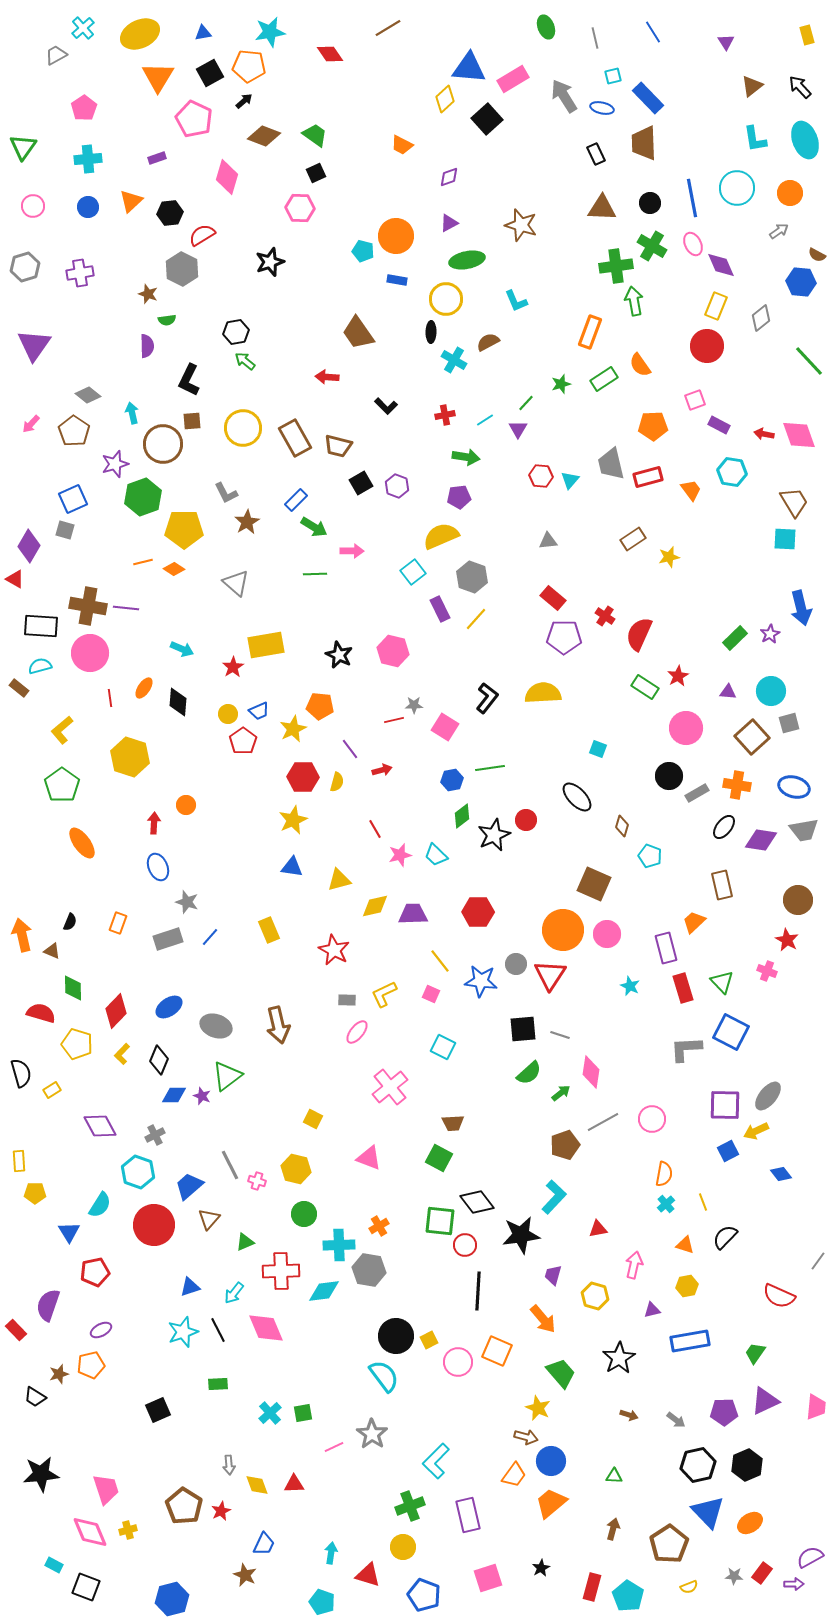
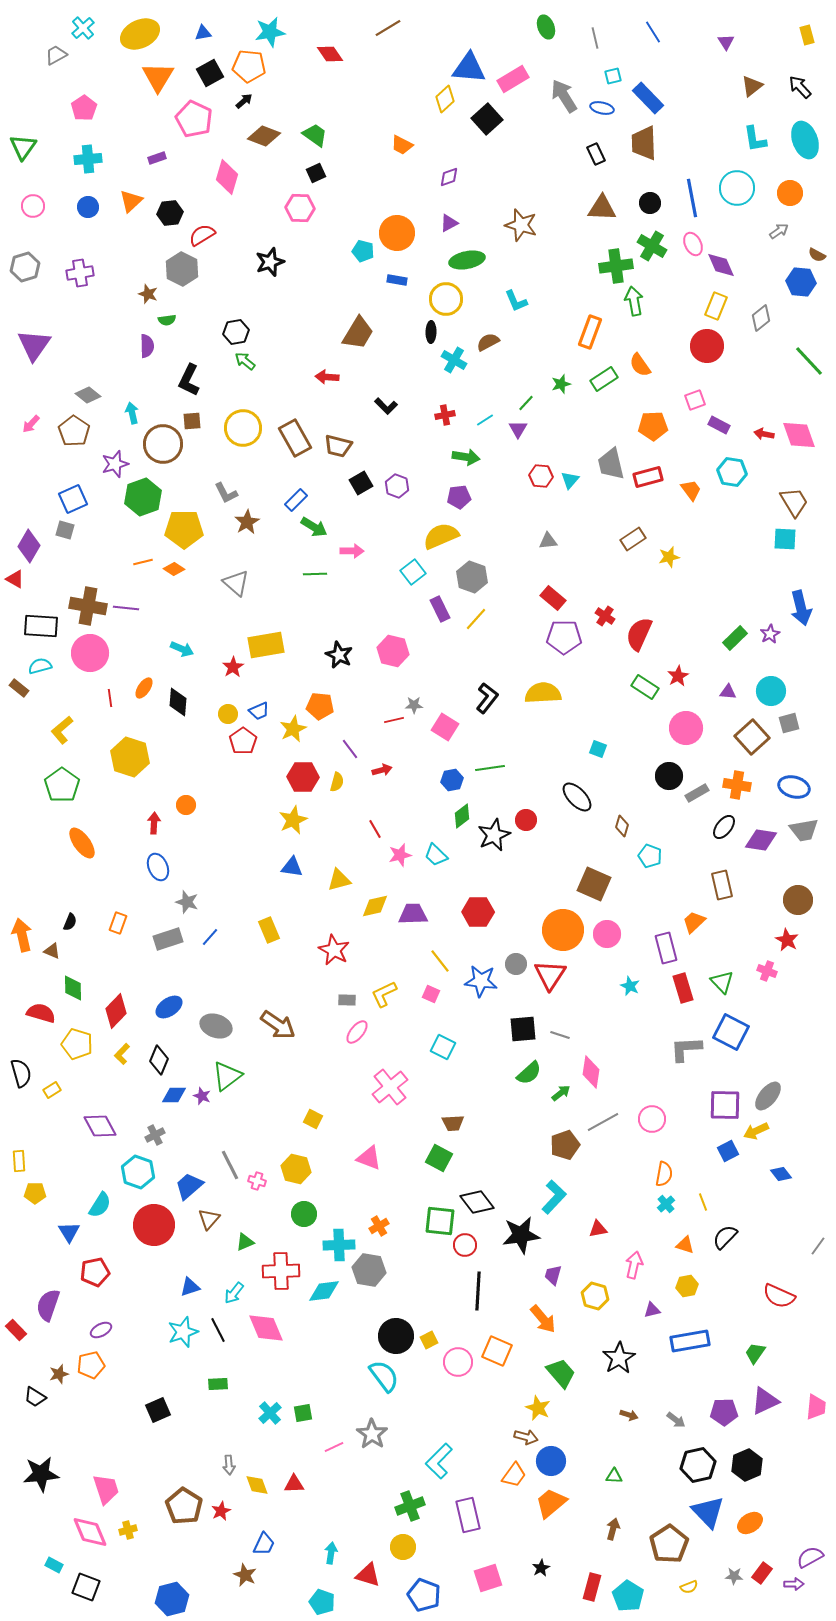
orange circle at (396, 236): moved 1 px right, 3 px up
brown trapezoid at (358, 333): rotated 114 degrees counterclockwise
brown arrow at (278, 1025): rotated 42 degrees counterclockwise
gray line at (818, 1261): moved 15 px up
cyan L-shape at (436, 1461): moved 3 px right
